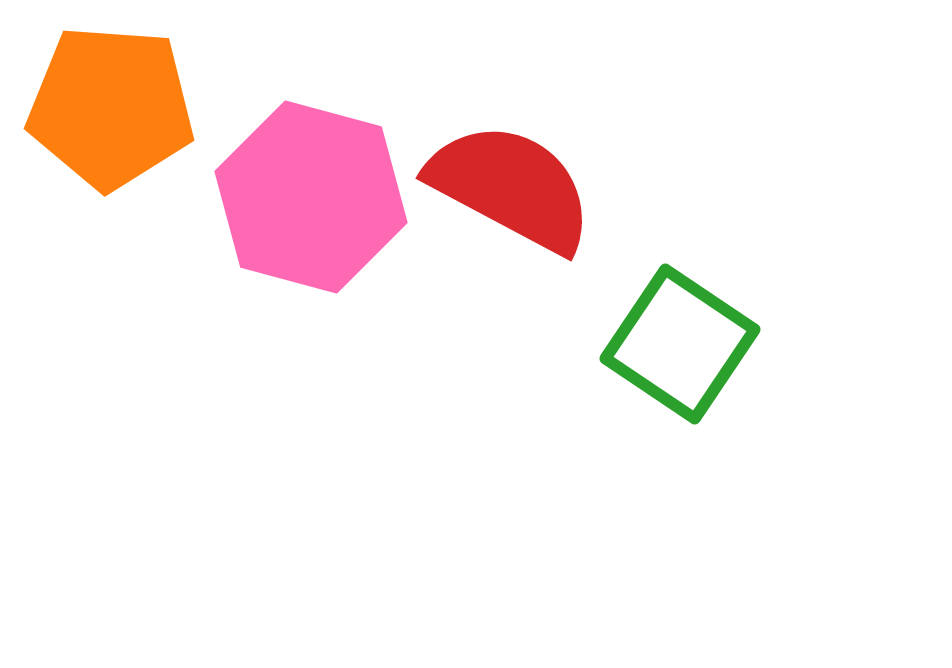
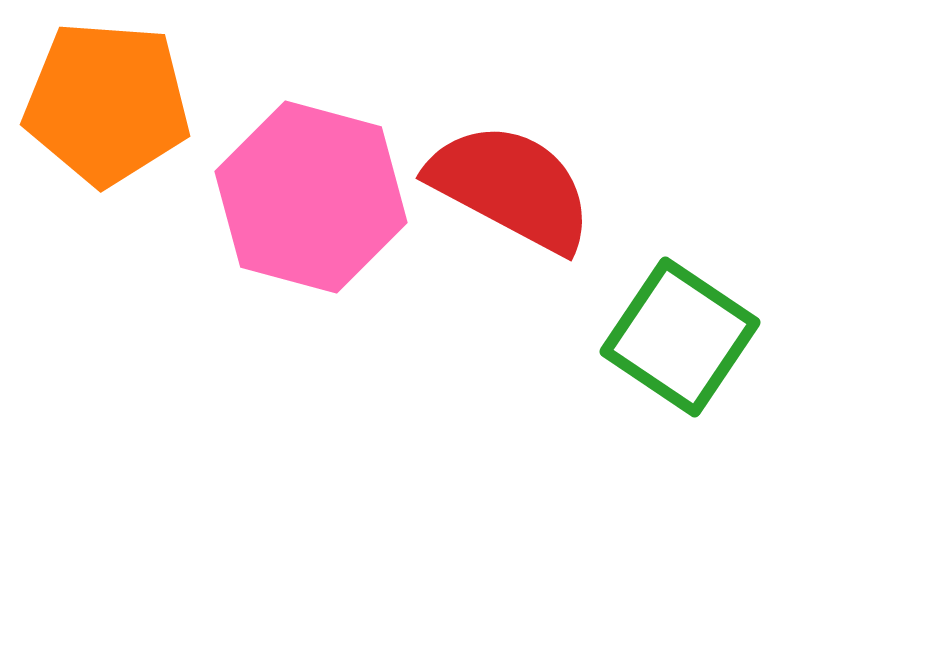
orange pentagon: moved 4 px left, 4 px up
green square: moved 7 px up
